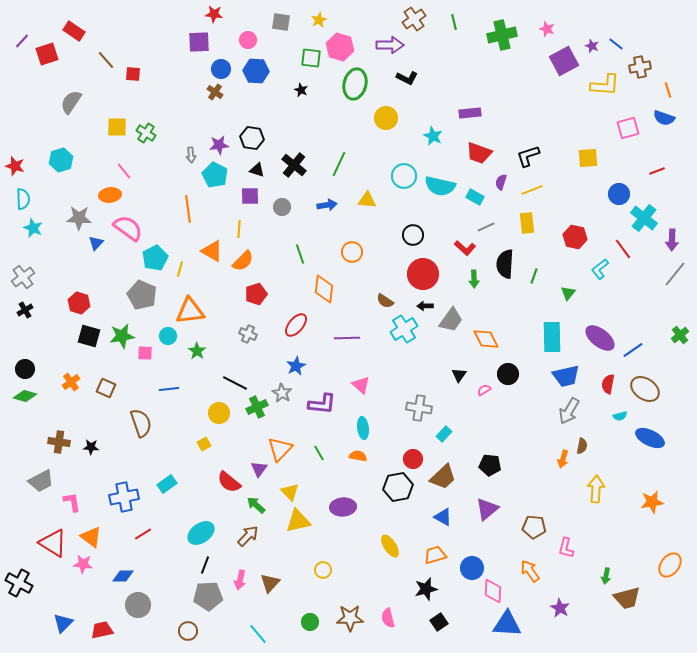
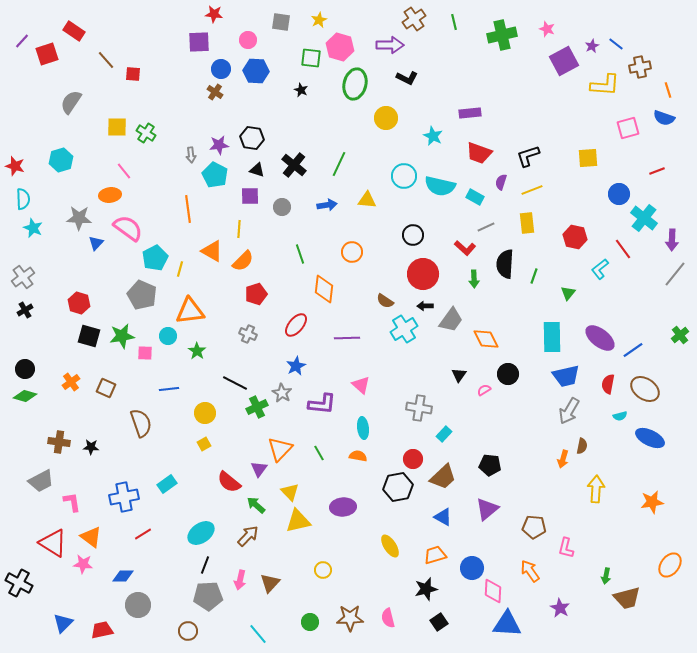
purple star at (592, 46): rotated 24 degrees clockwise
yellow circle at (219, 413): moved 14 px left
